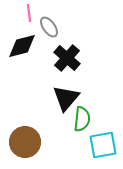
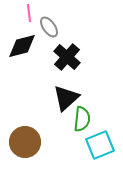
black cross: moved 1 px up
black triangle: rotated 8 degrees clockwise
cyan square: moved 3 px left; rotated 12 degrees counterclockwise
